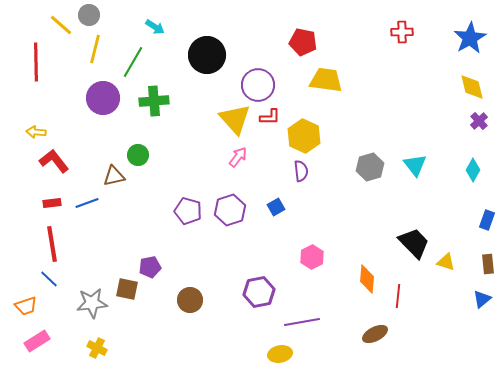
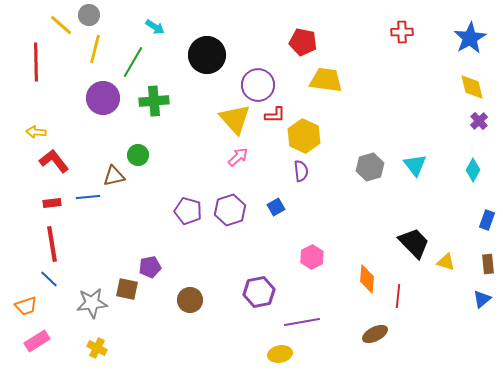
red L-shape at (270, 117): moved 5 px right, 2 px up
pink arrow at (238, 157): rotated 10 degrees clockwise
blue line at (87, 203): moved 1 px right, 6 px up; rotated 15 degrees clockwise
